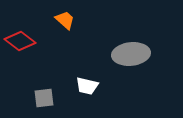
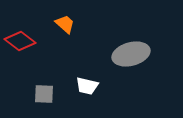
orange trapezoid: moved 4 px down
gray ellipse: rotated 9 degrees counterclockwise
gray square: moved 4 px up; rotated 10 degrees clockwise
